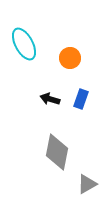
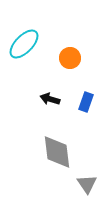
cyan ellipse: rotated 72 degrees clockwise
blue rectangle: moved 5 px right, 3 px down
gray diamond: rotated 18 degrees counterclockwise
gray triangle: rotated 35 degrees counterclockwise
